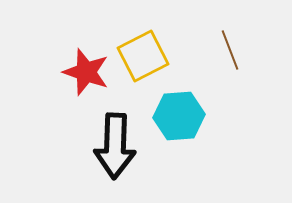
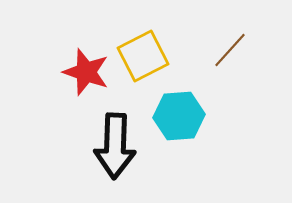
brown line: rotated 63 degrees clockwise
